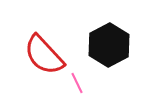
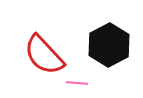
pink line: rotated 60 degrees counterclockwise
